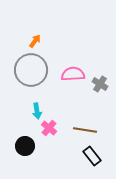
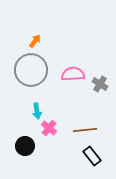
brown line: rotated 15 degrees counterclockwise
